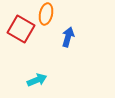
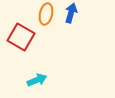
red square: moved 8 px down
blue arrow: moved 3 px right, 24 px up
